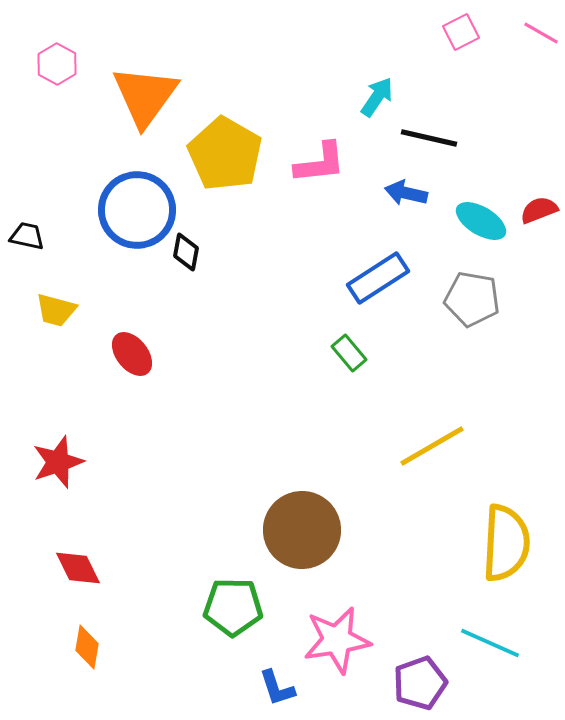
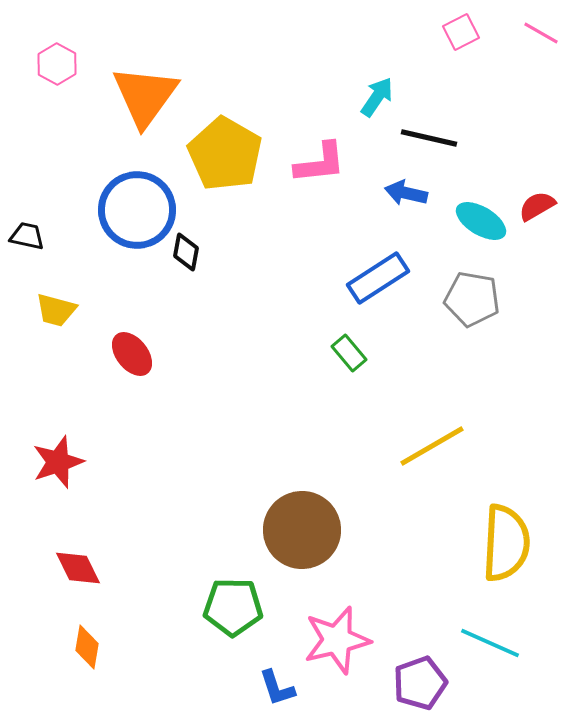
red semicircle: moved 2 px left, 4 px up; rotated 9 degrees counterclockwise
pink star: rotated 4 degrees counterclockwise
